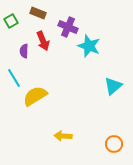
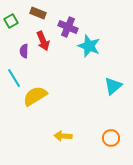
orange circle: moved 3 px left, 6 px up
